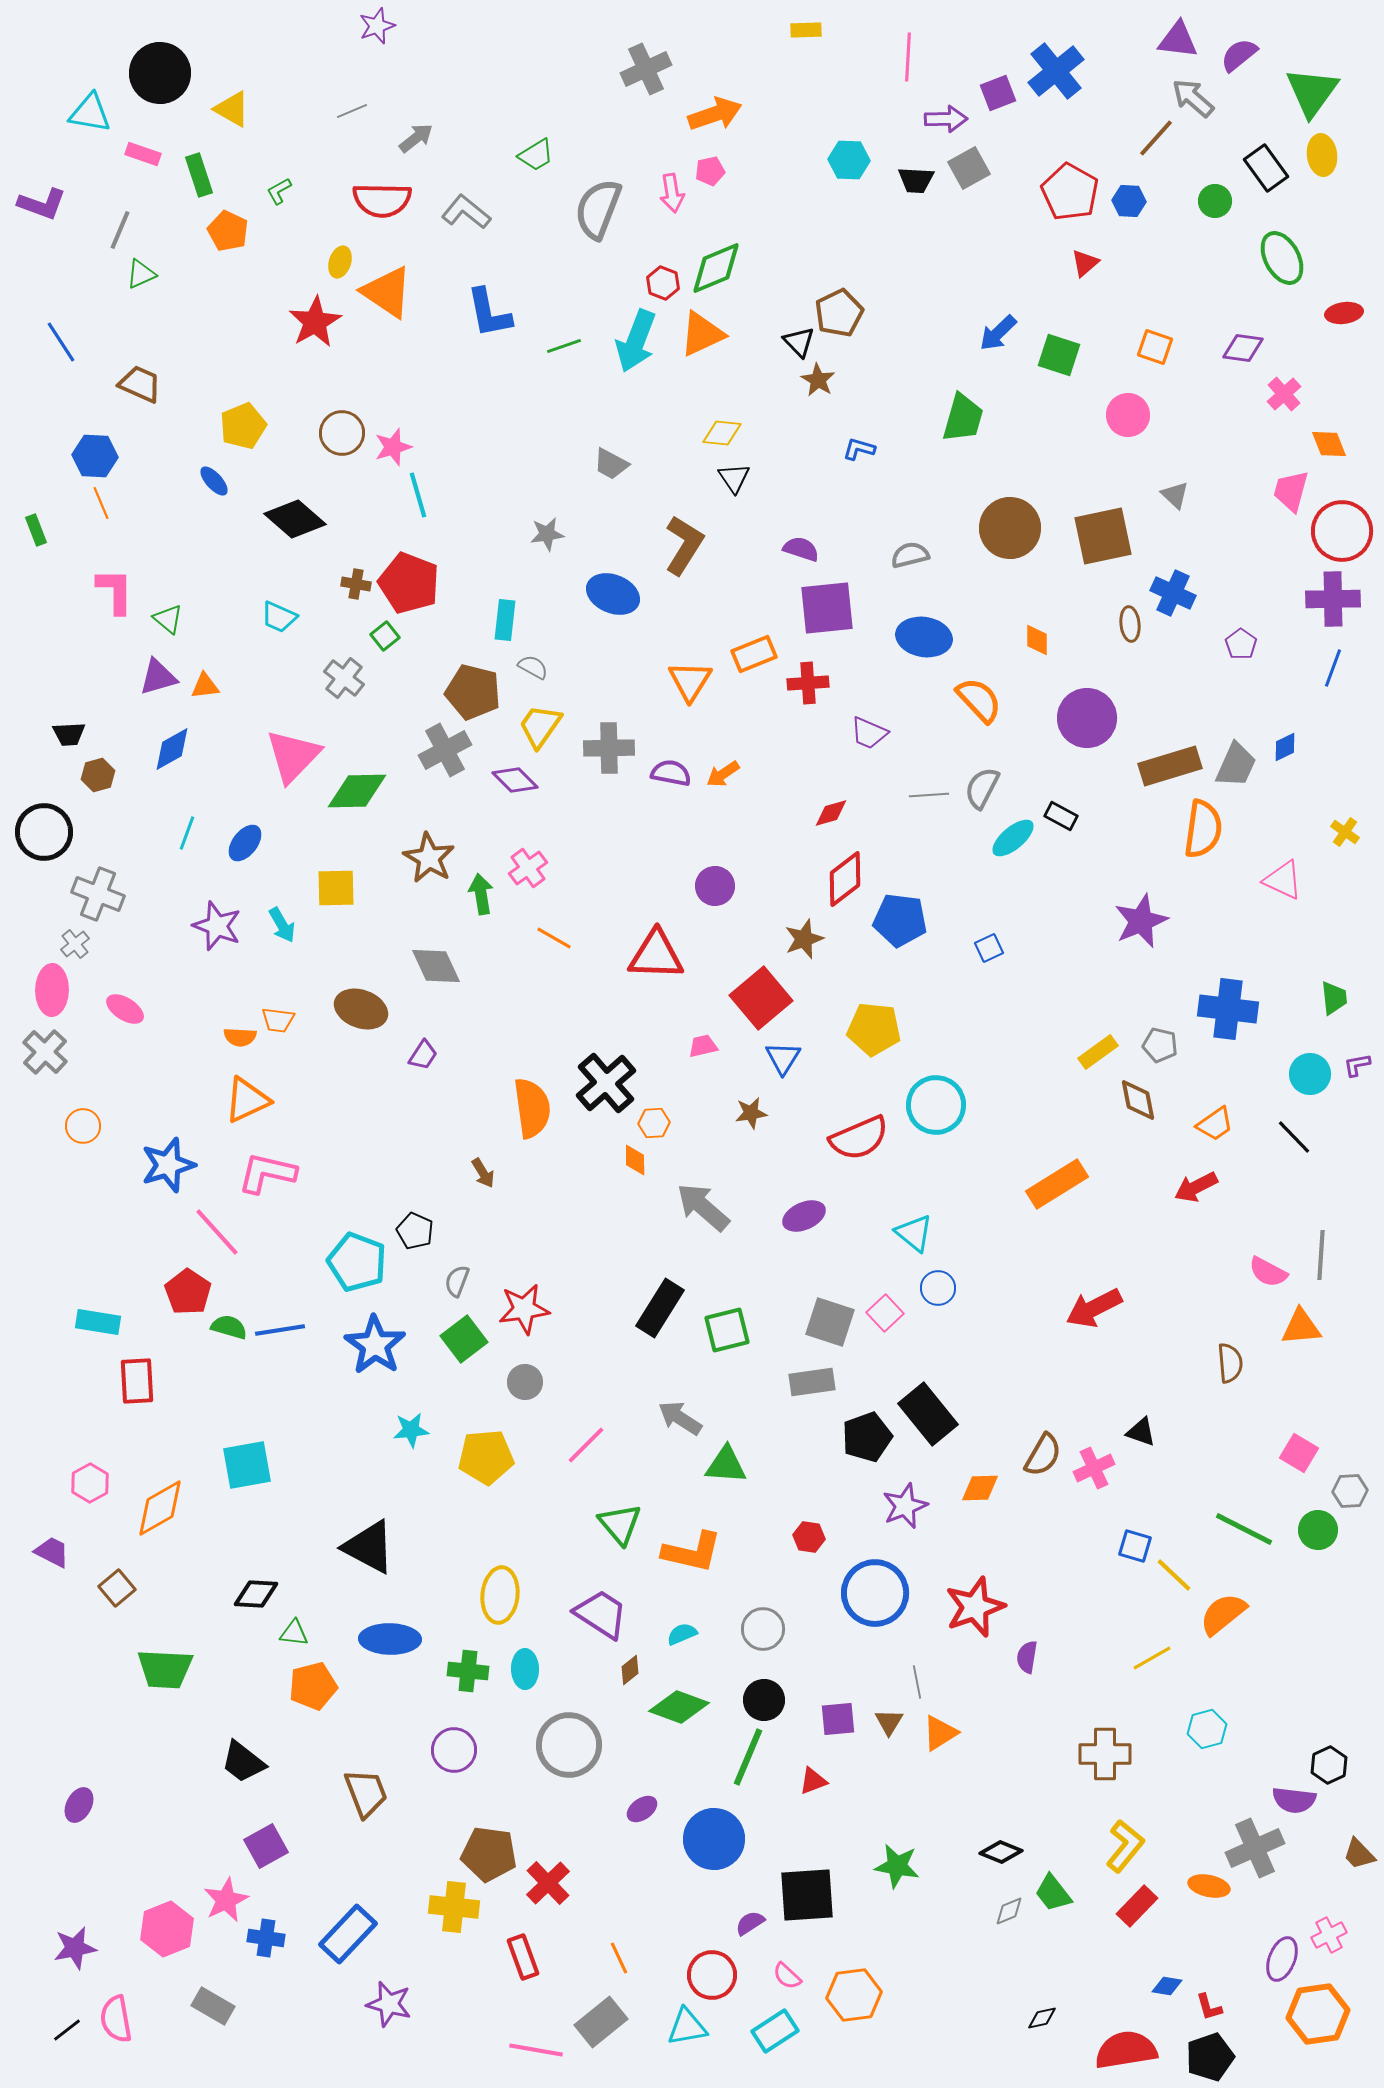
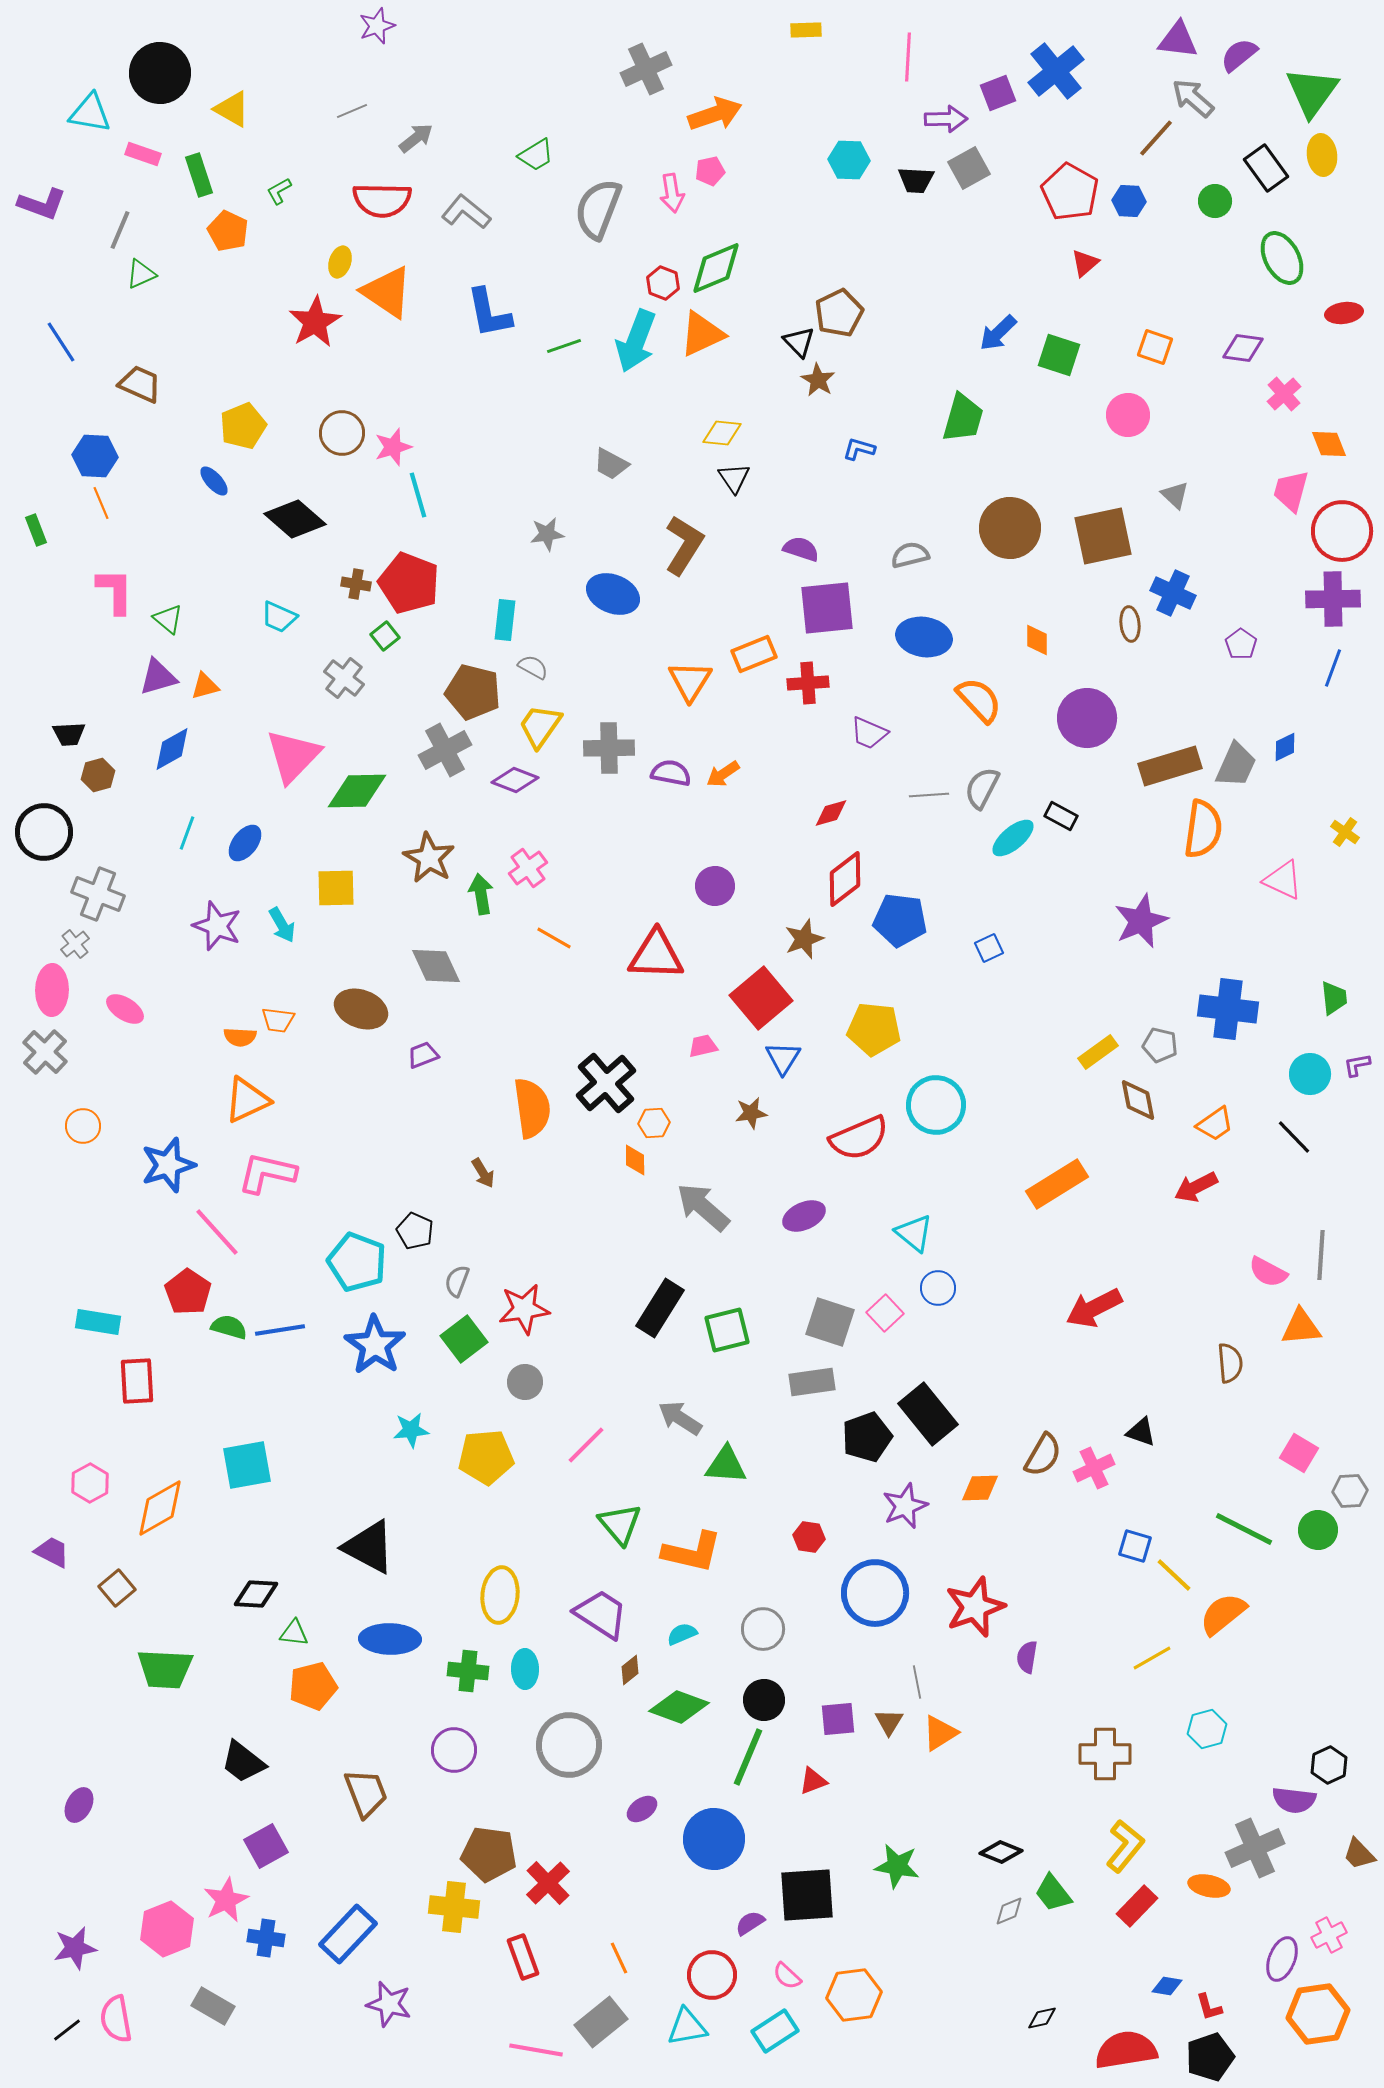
orange triangle at (205, 686): rotated 8 degrees counterclockwise
purple diamond at (515, 780): rotated 24 degrees counterclockwise
purple trapezoid at (423, 1055): rotated 144 degrees counterclockwise
